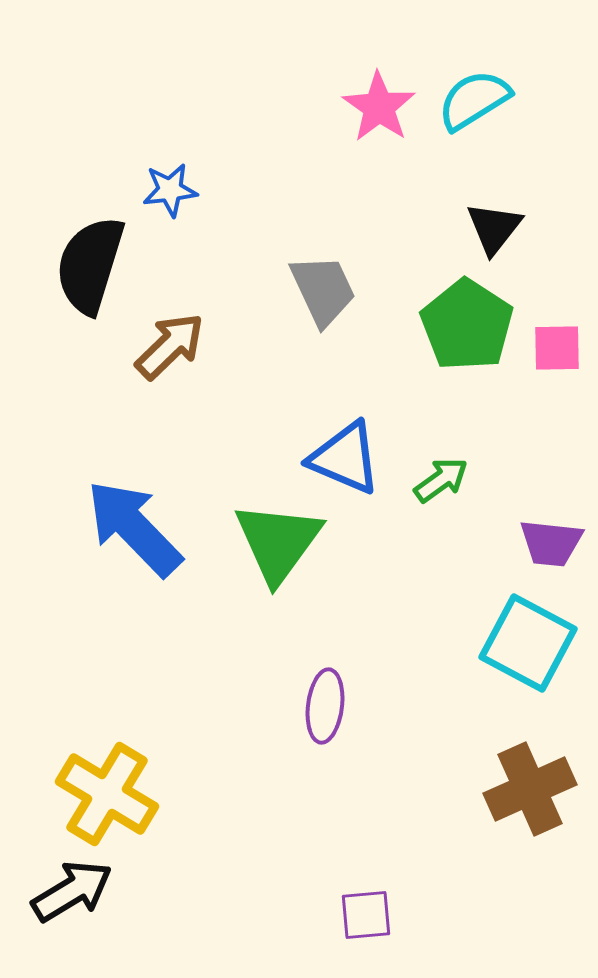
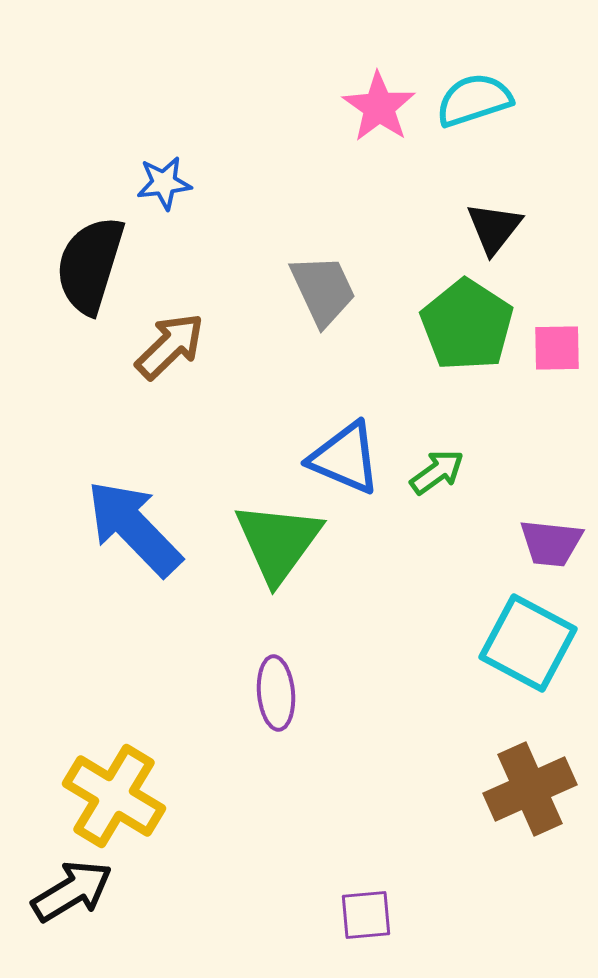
cyan semicircle: rotated 14 degrees clockwise
blue star: moved 6 px left, 7 px up
green arrow: moved 4 px left, 8 px up
purple ellipse: moved 49 px left, 13 px up; rotated 12 degrees counterclockwise
yellow cross: moved 7 px right, 2 px down
